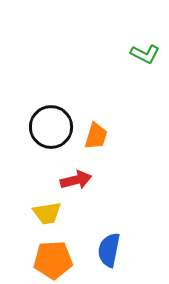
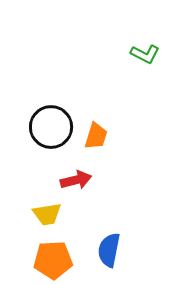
yellow trapezoid: moved 1 px down
